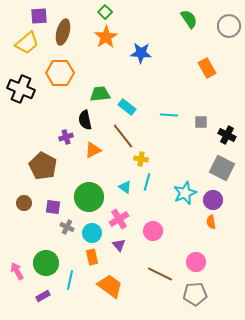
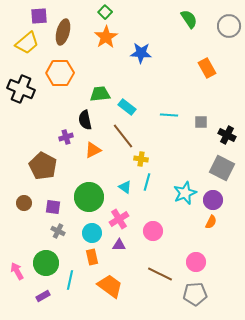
orange semicircle at (211, 222): rotated 144 degrees counterclockwise
gray cross at (67, 227): moved 9 px left, 4 px down
purple triangle at (119, 245): rotated 48 degrees counterclockwise
